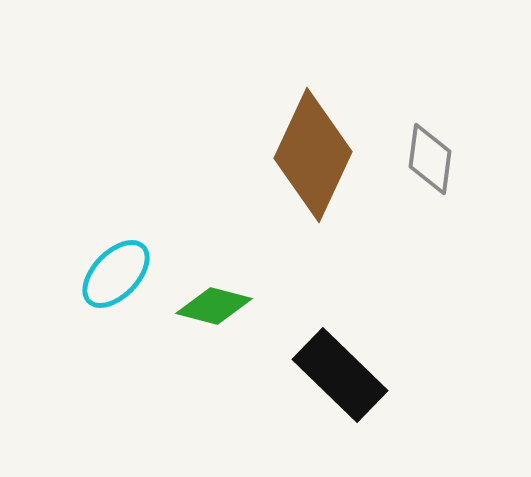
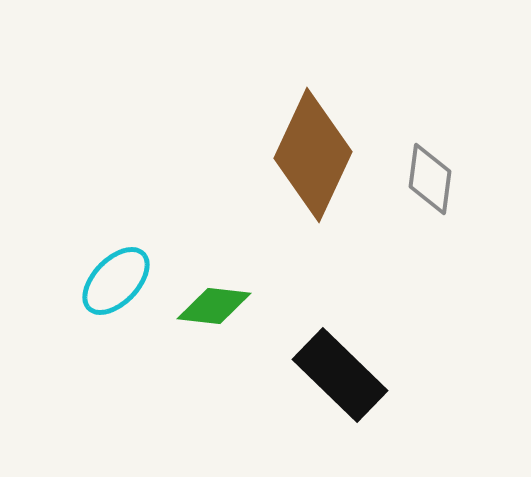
gray diamond: moved 20 px down
cyan ellipse: moved 7 px down
green diamond: rotated 8 degrees counterclockwise
